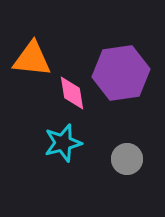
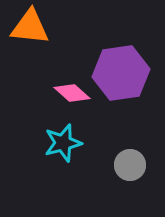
orange triangle: moved 2 px left, 32 px up
pink diamond: rotated 39 degrees counterclockwise
gray circle: moved 3 px right, 6 px down
